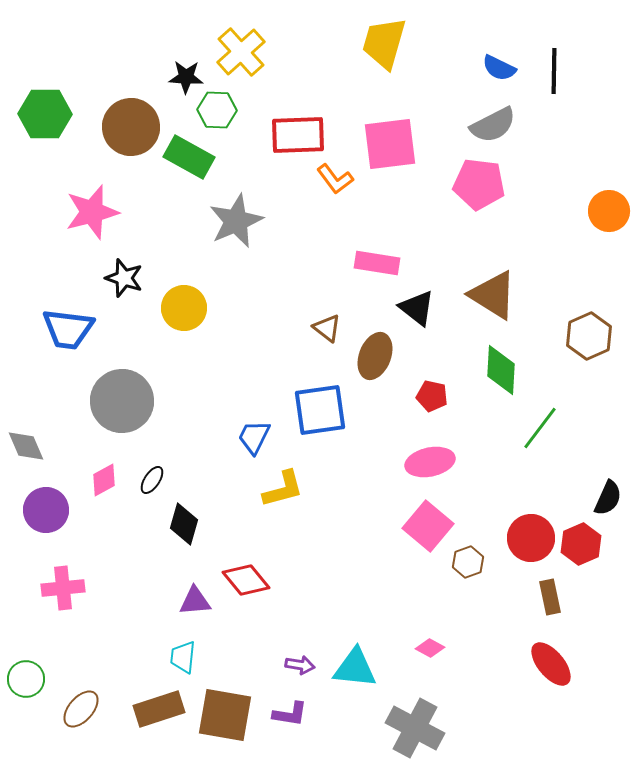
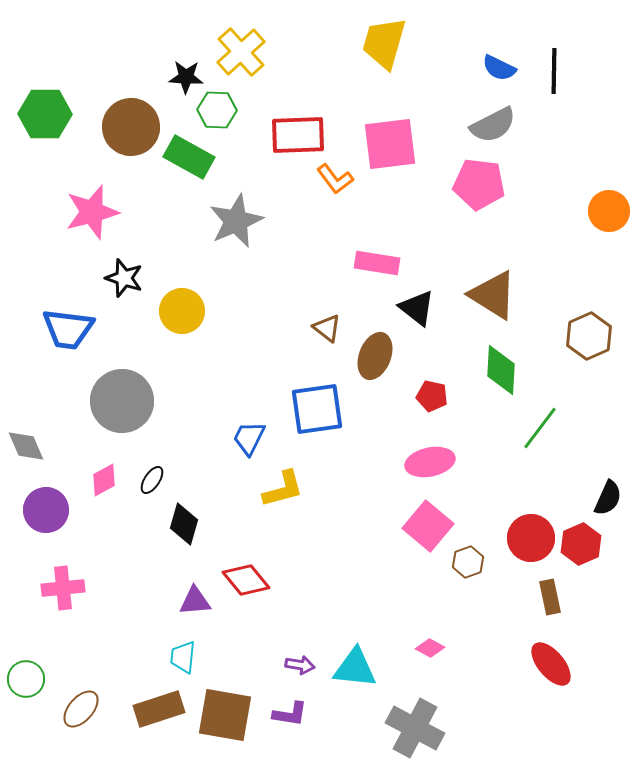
yellow circle at (184, 308): moved 2 px left, 3 px down
blue square at (320, 410): moved 3 px left, 1 px up
blue trapezoid at (254, 437): moved 5 px left, 1 px down
